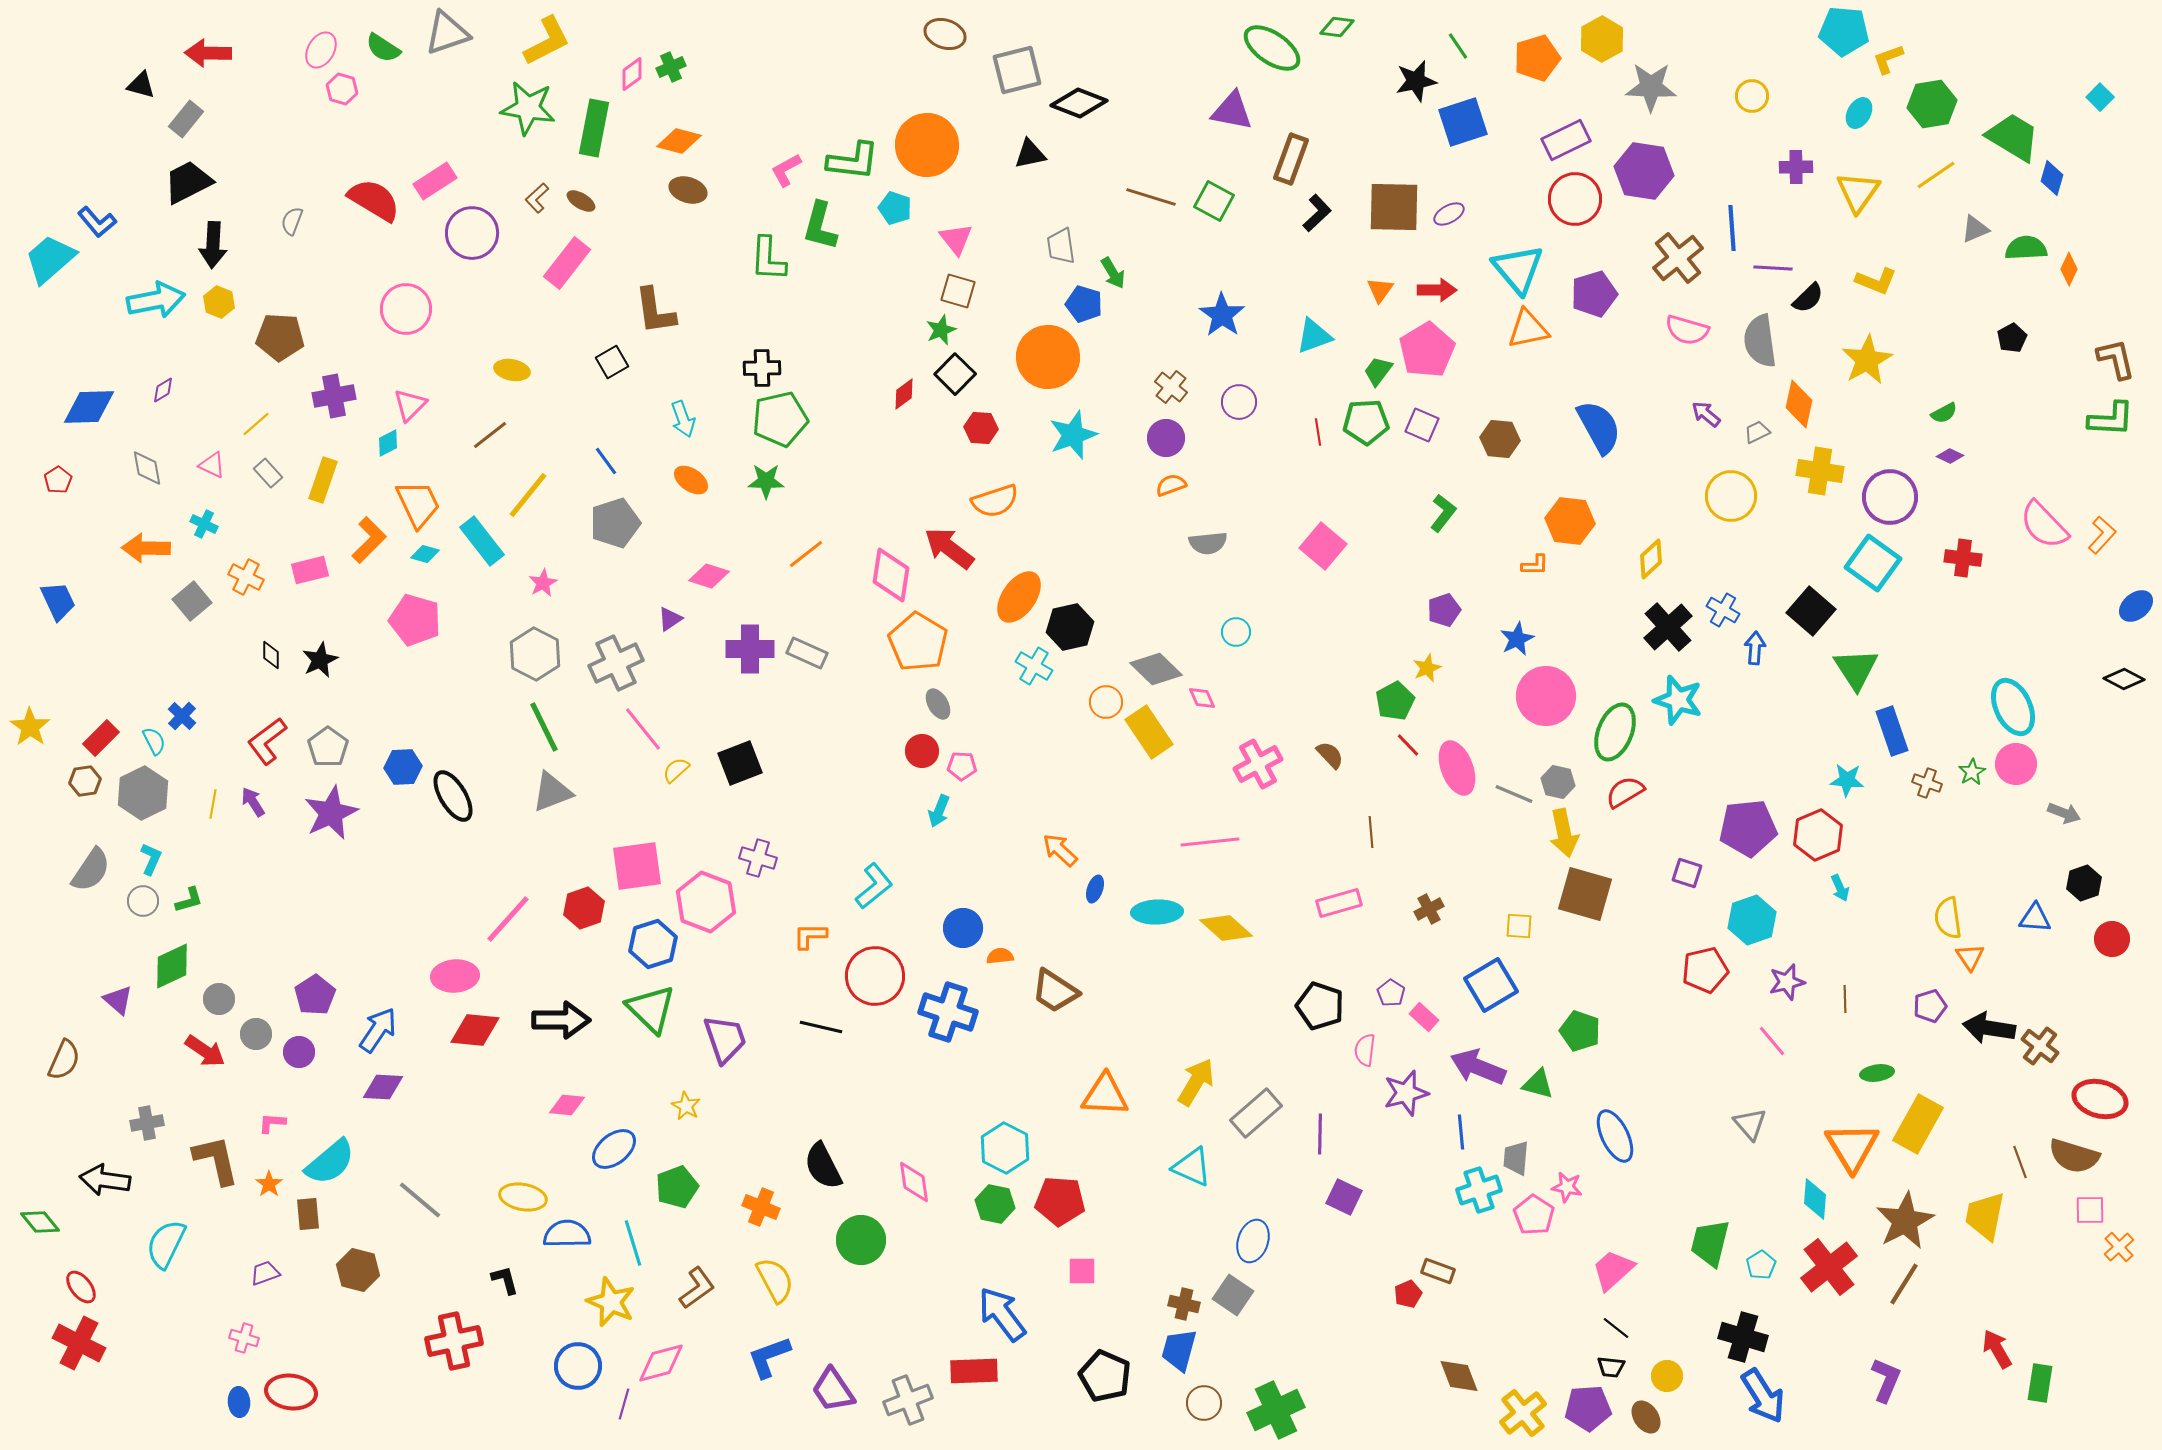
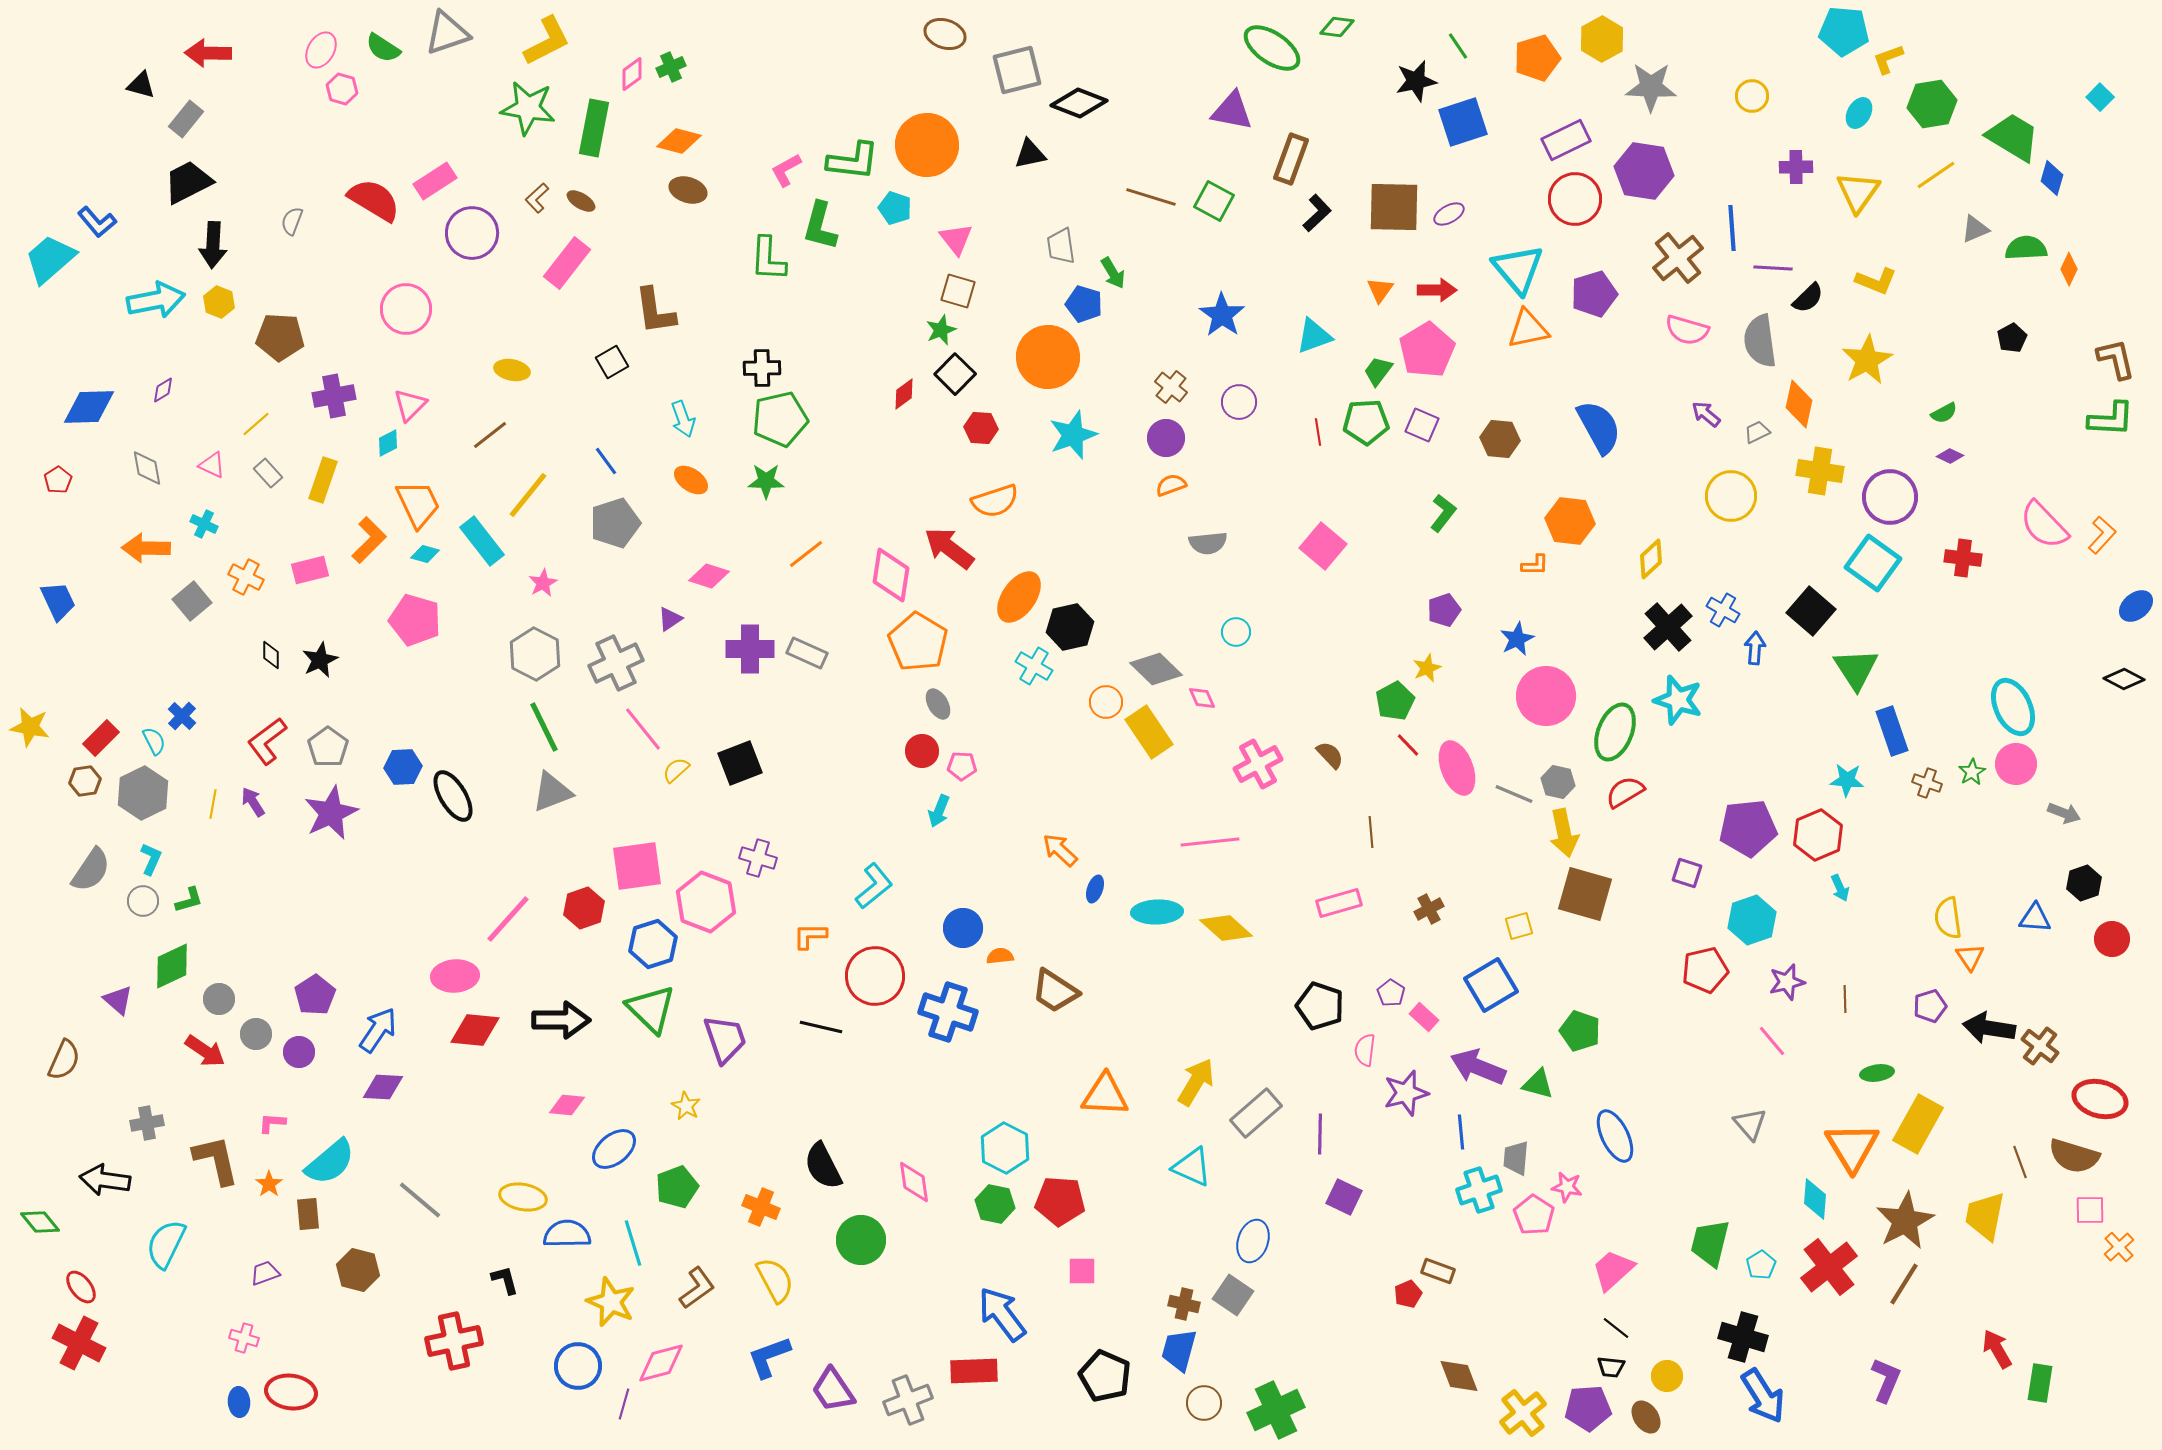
yellow star at (30, 727): rotated 24 degrees counterclockwise
yellow square at (1519, 926): rotated 20 degrees counterclockwise
